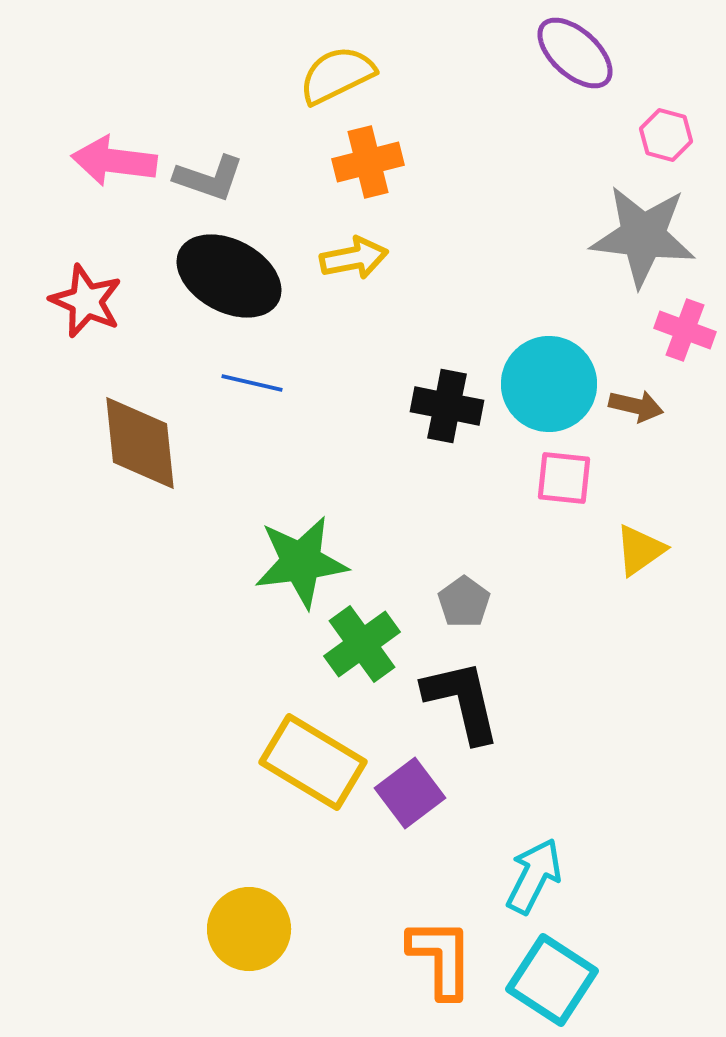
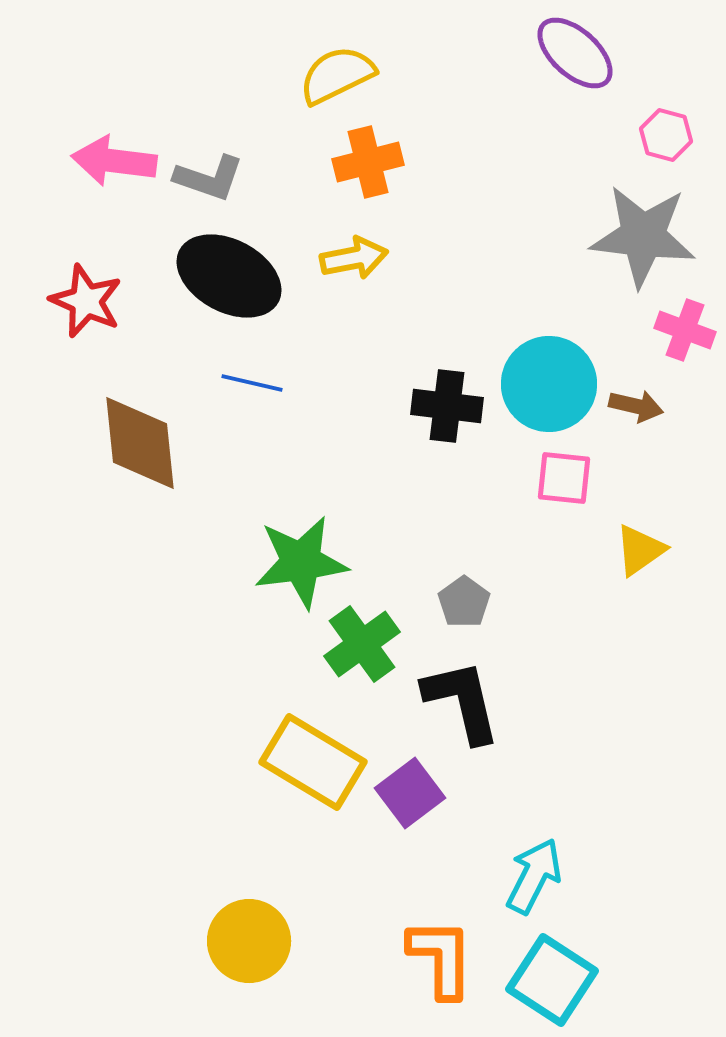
black cross: rotated 4 degrees counterclockwise
yellow circle: moved 12 px down
